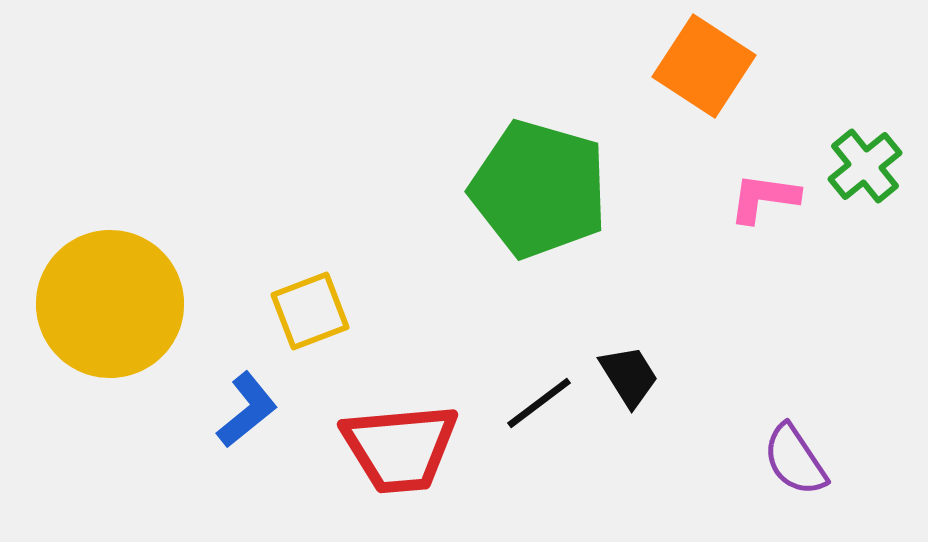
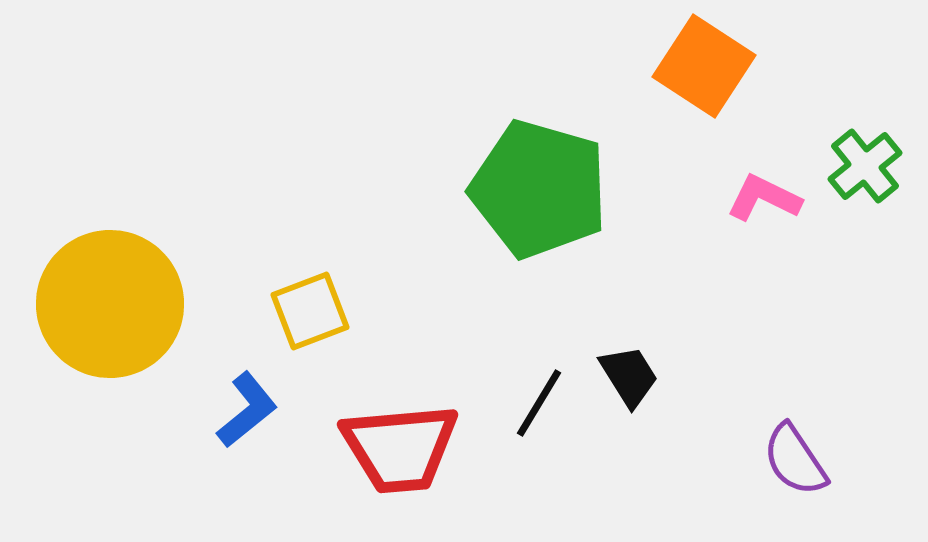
pink L-shape: rotated 18 degrees clockwise
black line: rotated 22 degrees counterclockwise
